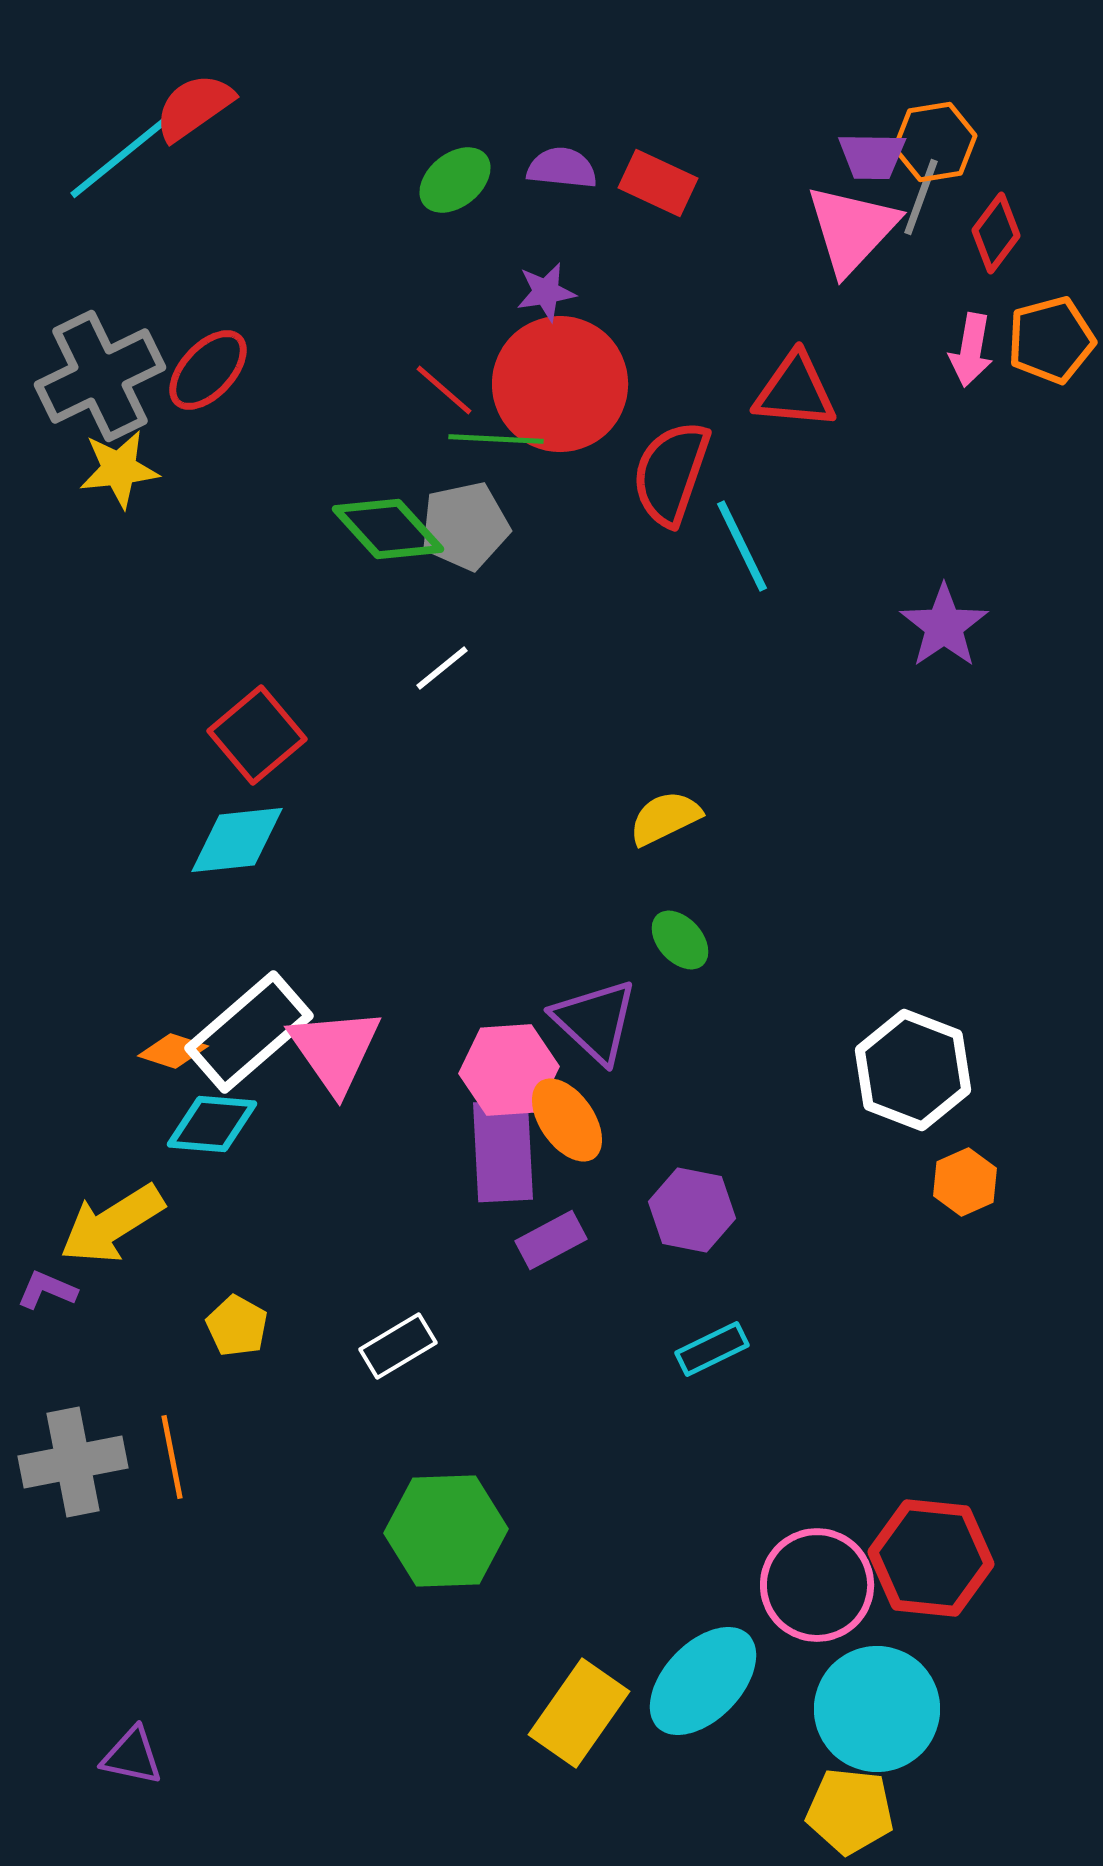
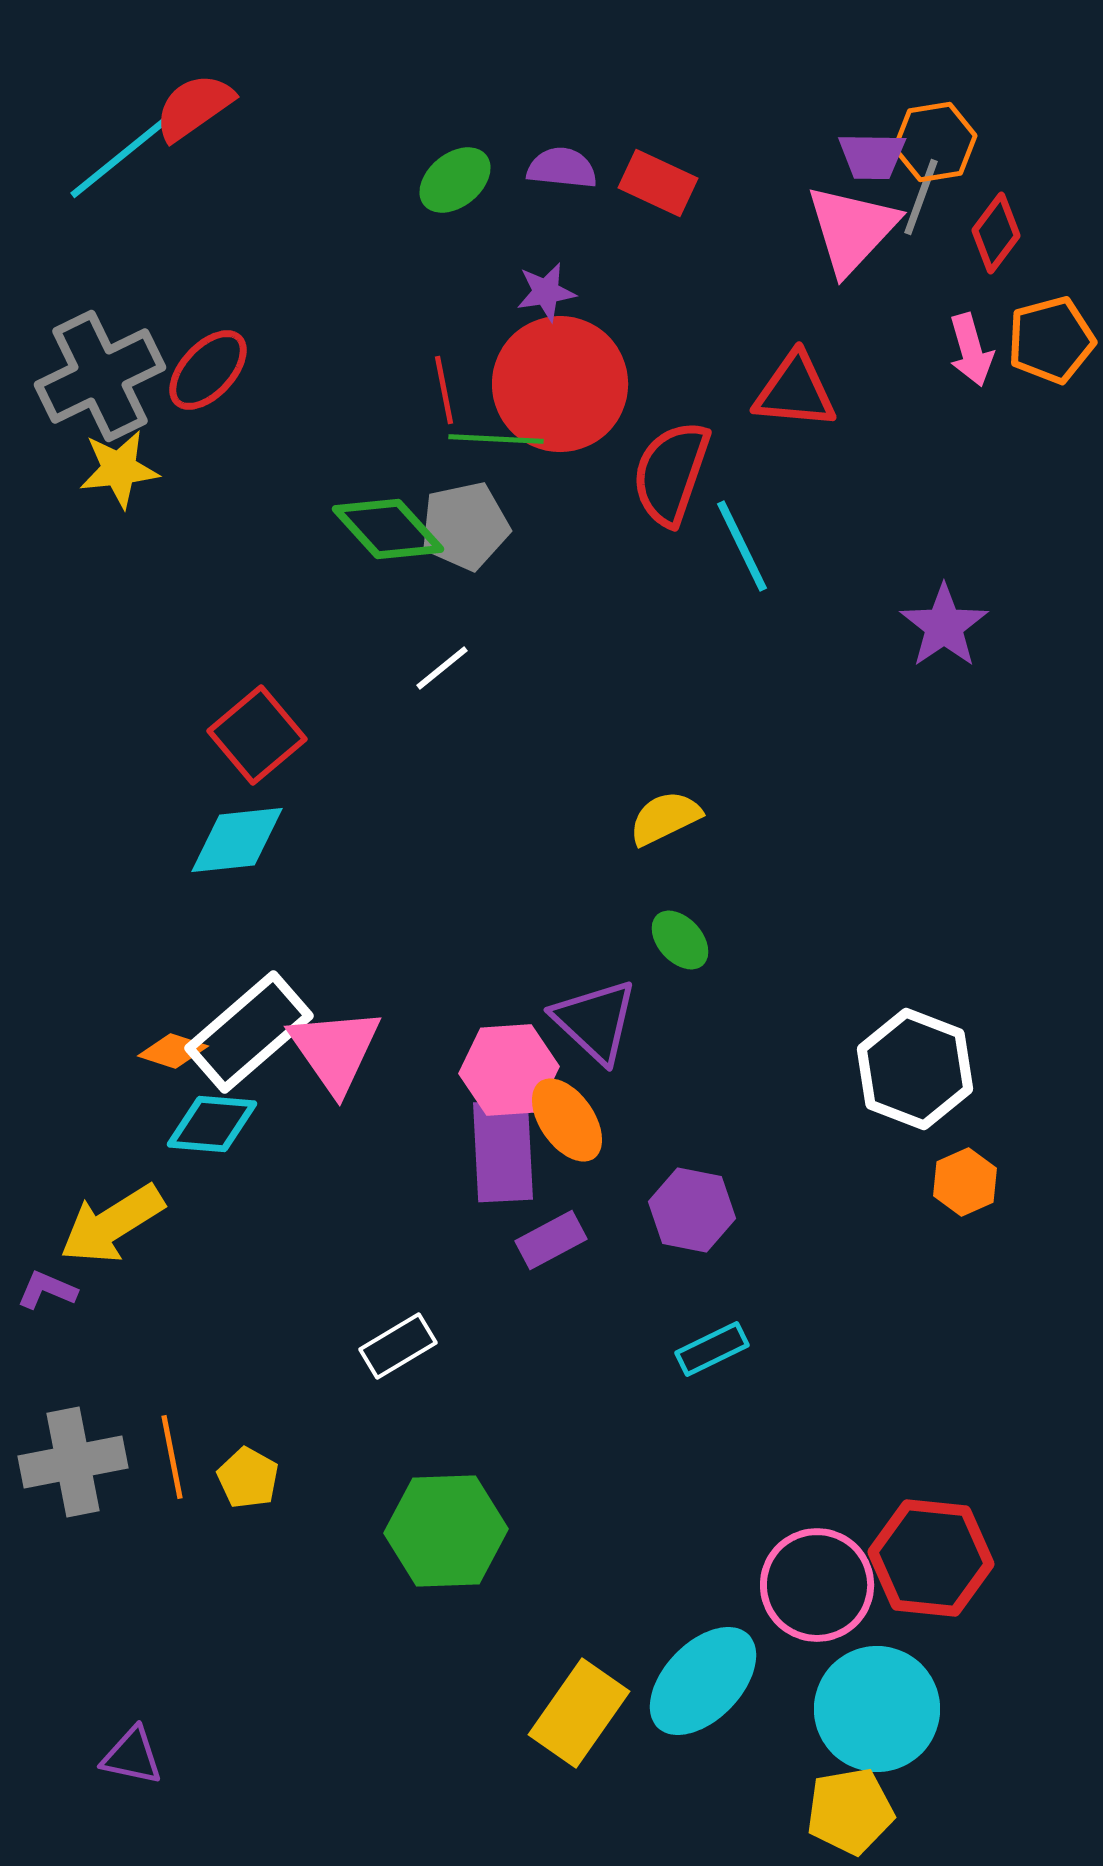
pink arrow at (971, 350): rotated 26 degrees counterclockwise
red line at (444, 390): rotated 38 degrees clockwise
white hexagon at (913, 1070): moved 2 px right, 1 px up
yellow pentagon at (237, 1326): moved 11 px right, 152 px down
yellow pentagon at (850, 1811): rotated 16 degrees counterclockwise
